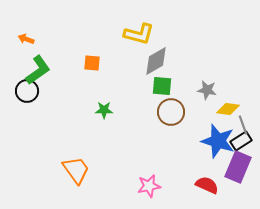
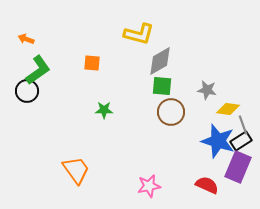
gray diamond: moved 4 px right
